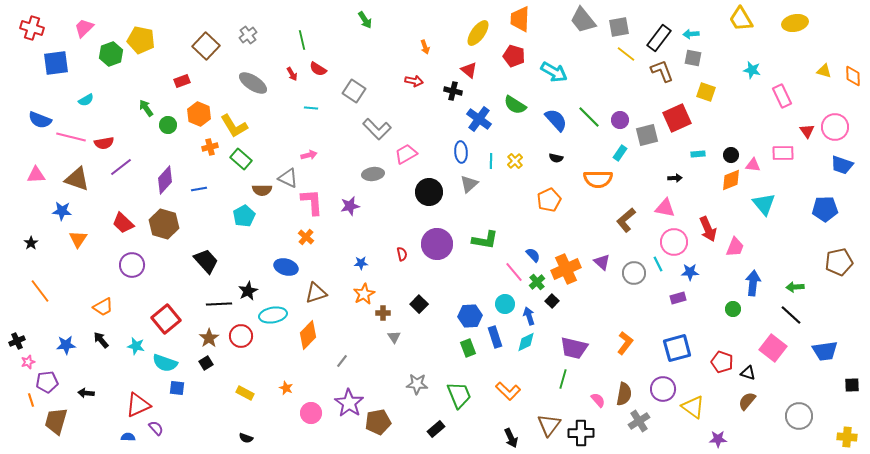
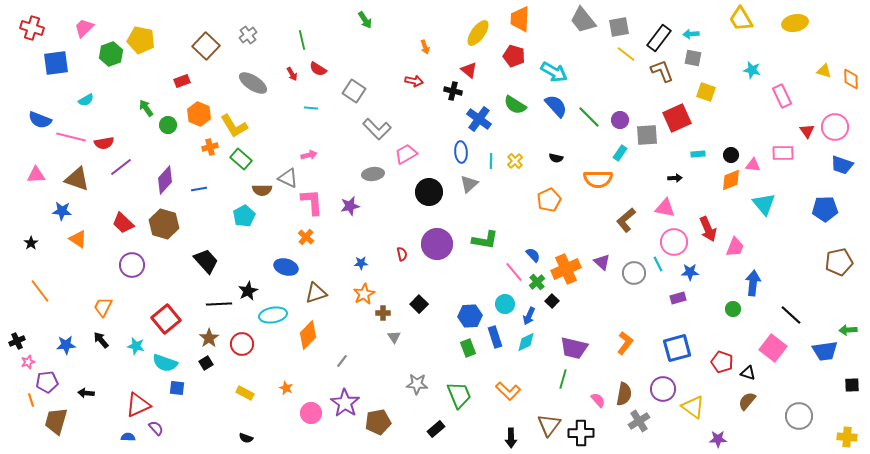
orange diamond at (853, 76): moved 2 px left, 3 px down
blue semicircle at (556, 120): moved 14 px up
gray square at (647, 135): rotated 10 degrees clockwise
orange triangle at (78, 239): rotated 30 degrees counterclockwise
green arrow at (795, 287): moved 53 px right, 43 px down
orange trapezoid at (103, 307): rotated 145 degrees clockwise
blue arrow at (529, 316): rotated 138 degrees counterclockwise
red circle at (241, 336): moved 1 px right, 8 px down
purple star at (349, 403): moved 4 px left
black arrow at (511, 438): rotated 24 degrees clockwise
